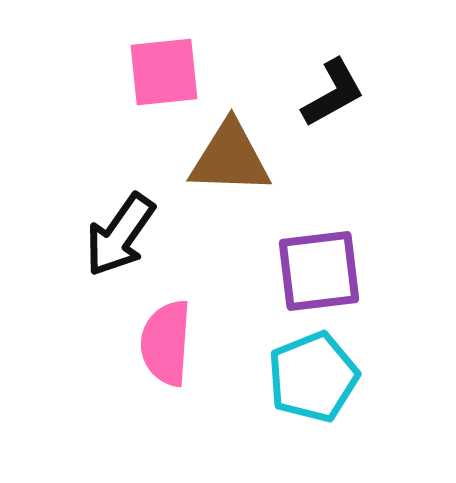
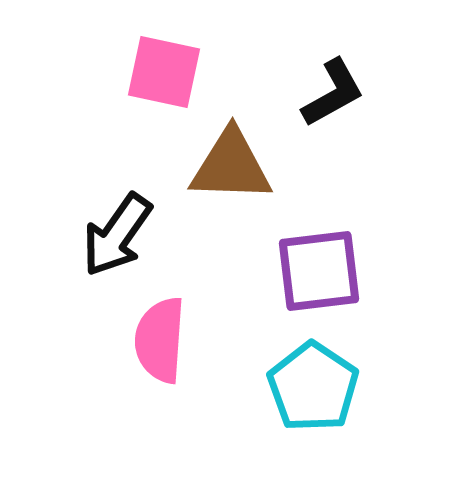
pink square: rotated 18 degrees clockwise
brown triangle: moved 1 px right, 8 px down
black arrow: moved 3 px left
pink semicircle: moved 6 px left, 3 px up
cyan pentagon: moved 10 px down; rotated 16 degrees counterclockwise
